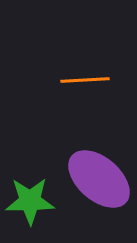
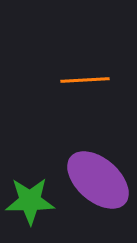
purple ellipse: moved 1 px left, 1 px down
